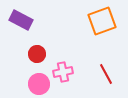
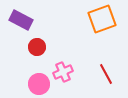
orange square: moved 2 px up
red circle: moved 7 px up
pink cross: rotated 12 degrees counterclockwise
